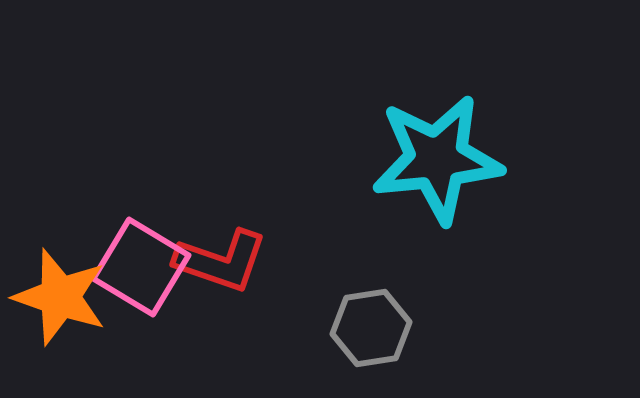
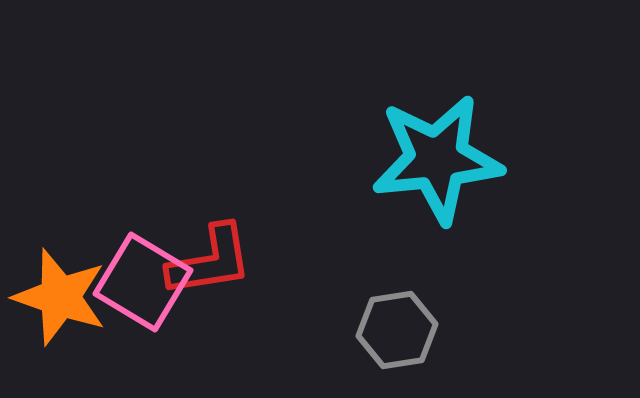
red L-shape: moved 11 px left; rotated 28 degrees counterclockwise
pink square: moved 2 px right, 15 px down
gray hexagon: moved 26 px right, 2 px down
